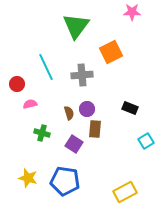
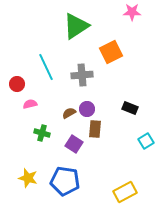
green triangle: rotated 20 degrees clockwise
brown semicircle: rotated 104 degrees counterclockwise
